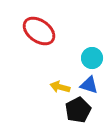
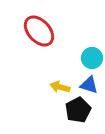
red ellipse: rotated 12 degrees clockwise
